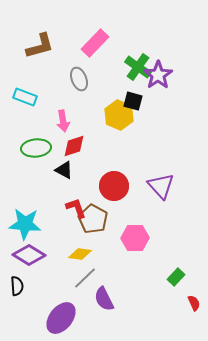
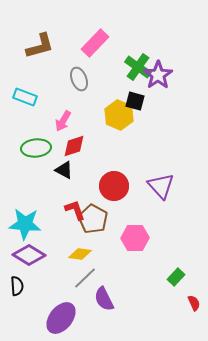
black square: moved 2 px right
pink arrow: rotated 40 degrees clockwise
red L-shape: moved 1 px left, 2 px down
